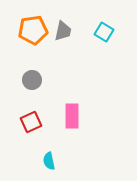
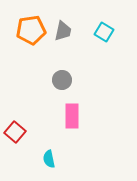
orange pentagon: moved 2 px left
gray circle: moved 30 px right
red square: moved 16 px left, 10 px down; rotated 25 degrees counterclockwise
cyan semicircle: moved 2 px up
